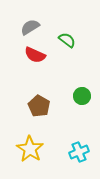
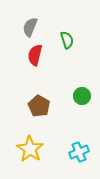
gray semicircle: rotated 36 degrees counterclockwise
green semicircle: rotated 36 degrees clockwise
red semicircle: rotated 80 degrees clockwise
